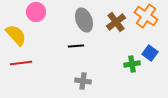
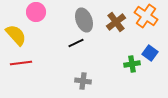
black line: moved 3 px up; rotated 21 degrees counterclockwise
